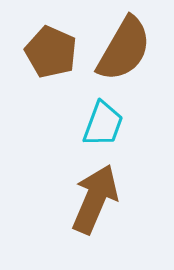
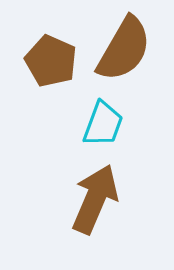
brown pentagon: moved 9 px down
